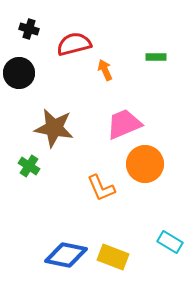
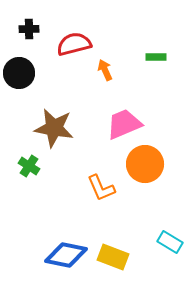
black cross: rotated 18 degrees counterclockwise
